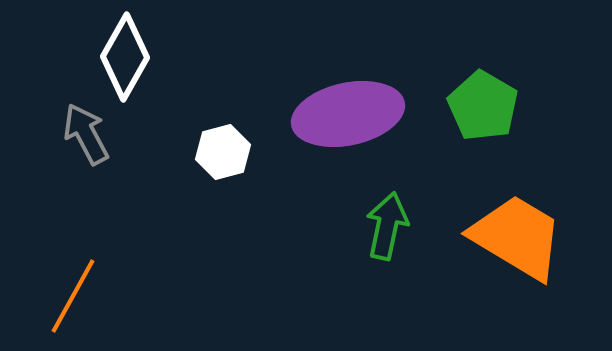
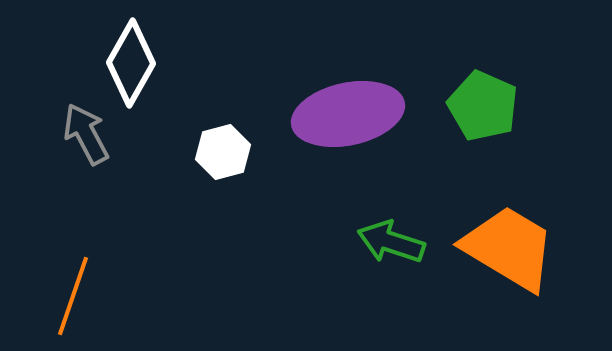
white diamond: moved 6 px right, 6 px down
green pentagon: rotated 6 degrees counterclockwise
green arrow: moved 4 px right, 16 px down; rotated 84 degrees counterclockwise
orange trapezoid: moved 8 px left, 11 px down
orange line: rotated 10 degrees counterclockwise
